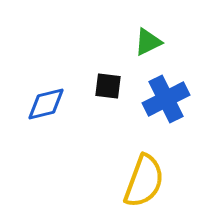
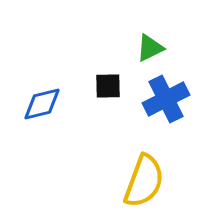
green triangle: moved 2 px right, 6 px down
black square: rotated 8 degrees counterclockwise
blue diamond: moved 4 px left
